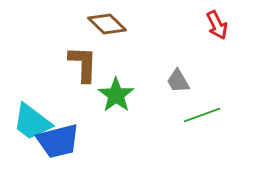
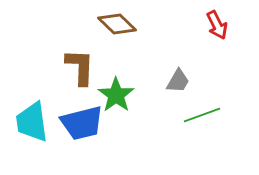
brown diamond: moved 10 px right
brown L-shape: moved 3 px left, 3 px down
gray trapezoid: rotated 120 degrees counterclockwise
cyan trapezoid: rotated 45 degrees clockwise
blue trapezoid: moved 24 px right, 18 px up
